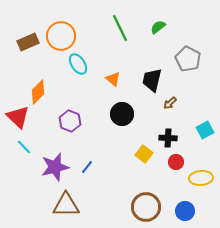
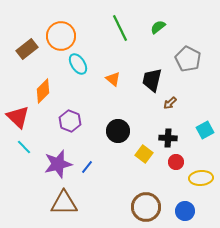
brown rectangle: moved 1 px left, 7 px down; rotated 15 degrees counterclockwise
orange diamond: moved 5 px right, 1 px up
black circle: moved 4 px left, 17 px down
purple star: moved 3 px right, 3 px up
brown triangle: moved 2 px left, 2 px up
